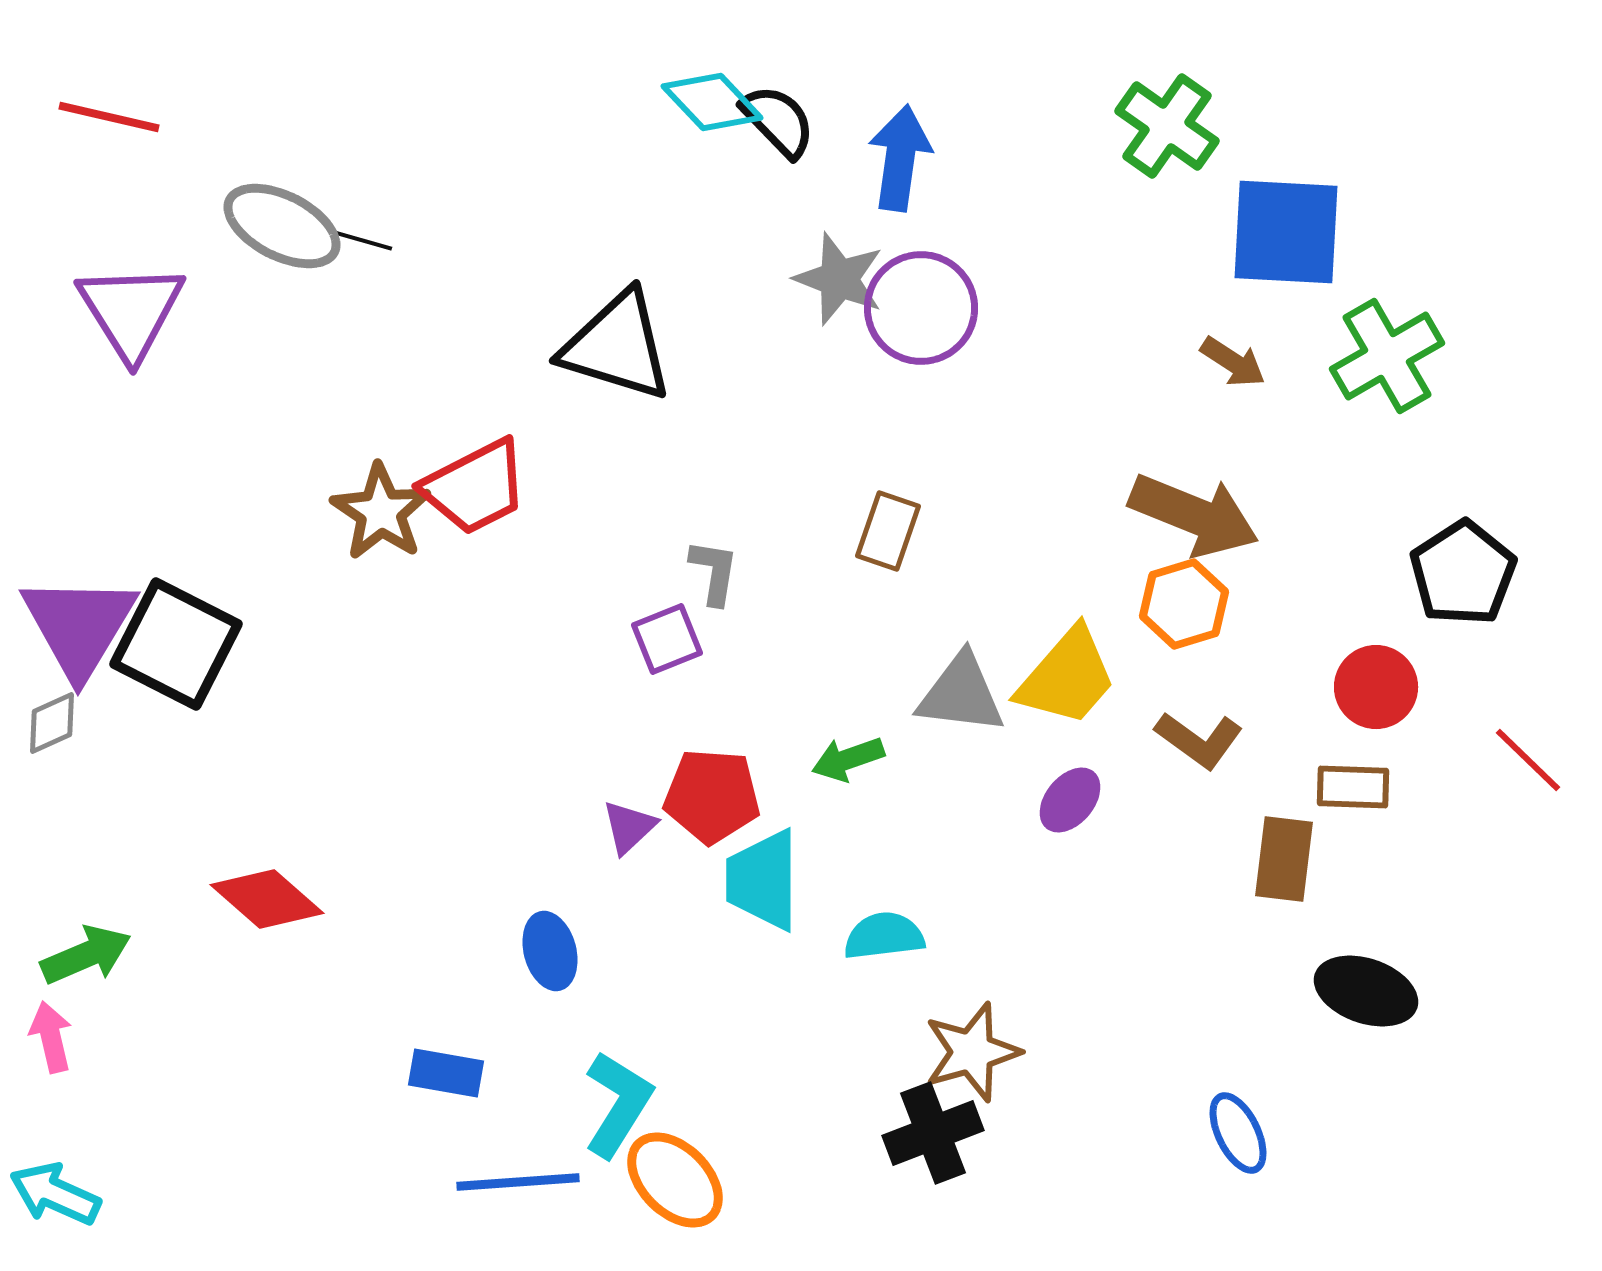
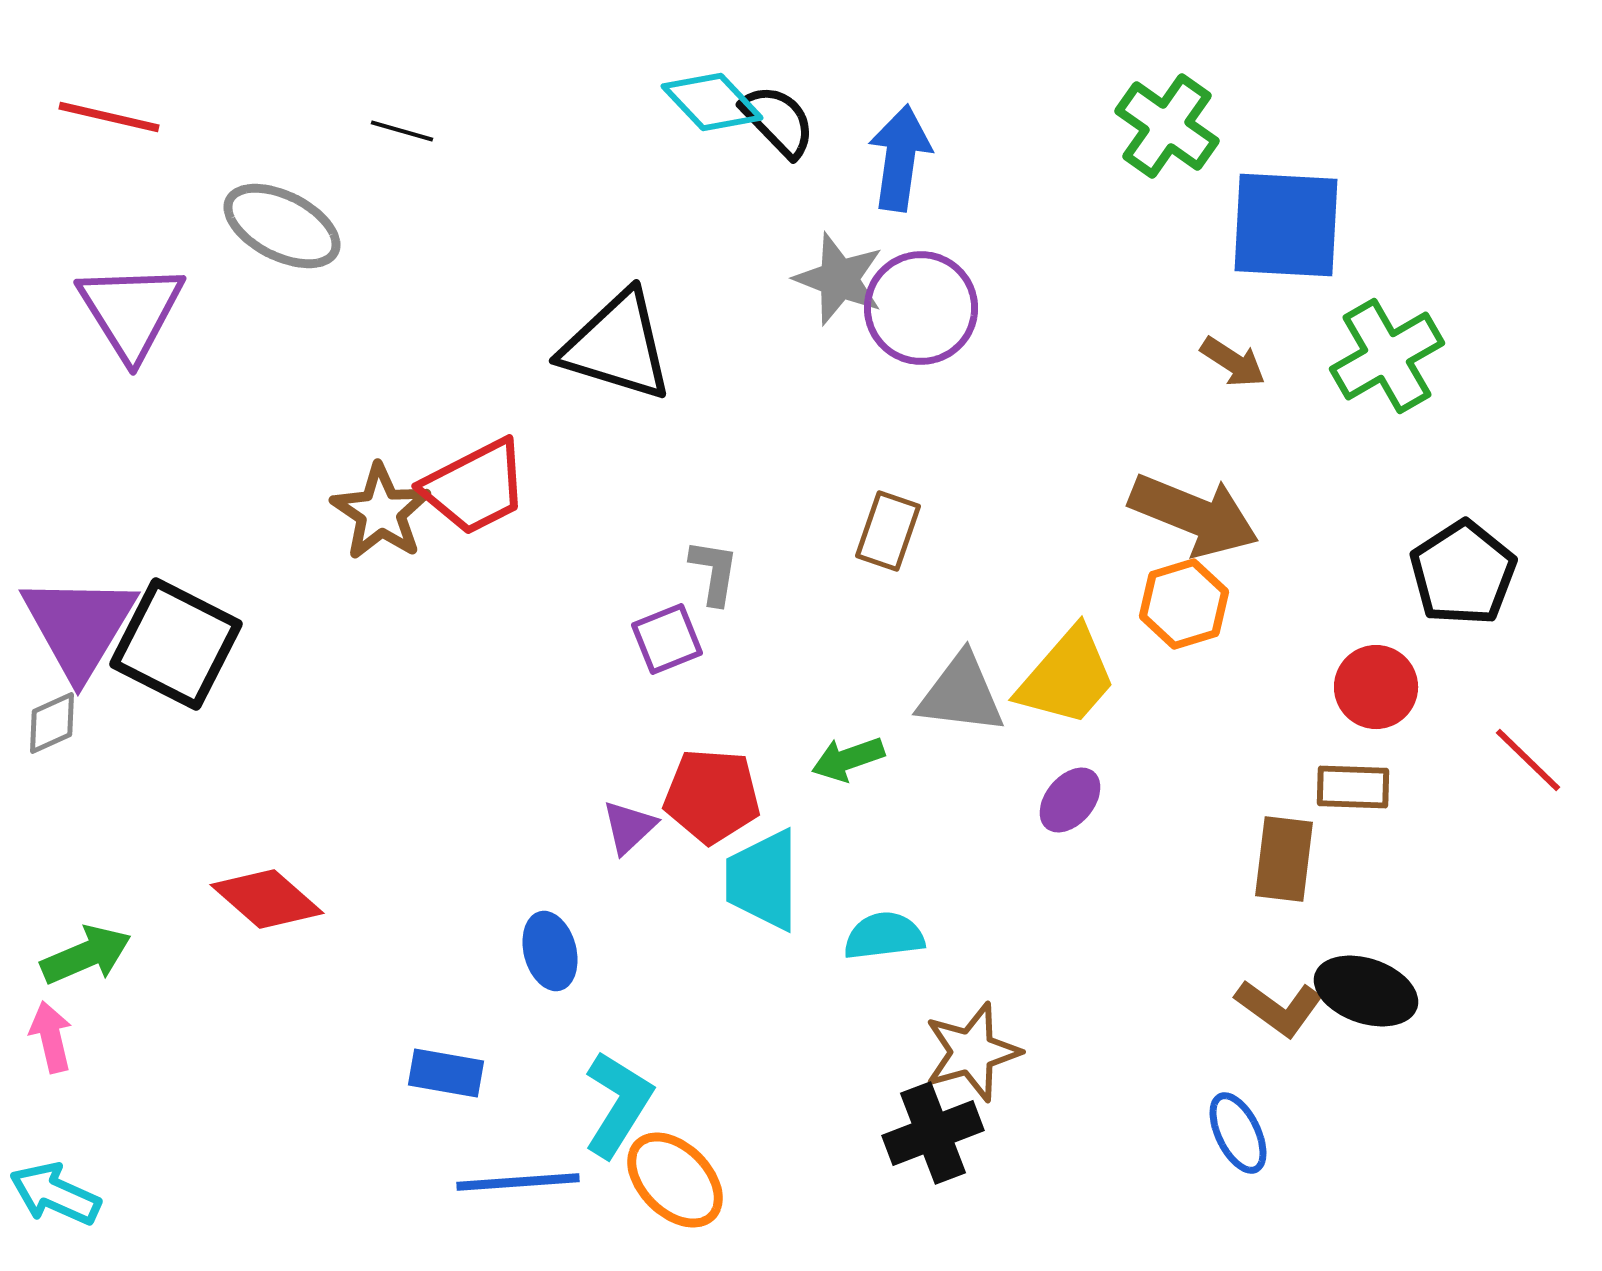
blue square at (1286, 232): moved 7 px up
black line at (361, 240): moved 41 px right, 109 px up
brown L-shape at (1199, 740): moved 80 px right, 268 px down
